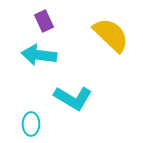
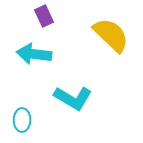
purple rectangle: moved 5 px up
cyan arrow: moved 5 px left, 1 px up
cyan ellipse: moved 9 px left, 4 px up
